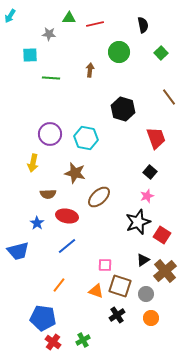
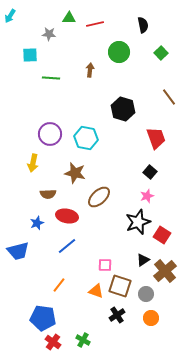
blue star: rotated 16 degrees clockwise
green cross: rotated 32 degrees counterclockwise
